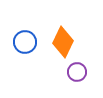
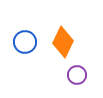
purple circle: moved 3 px down
